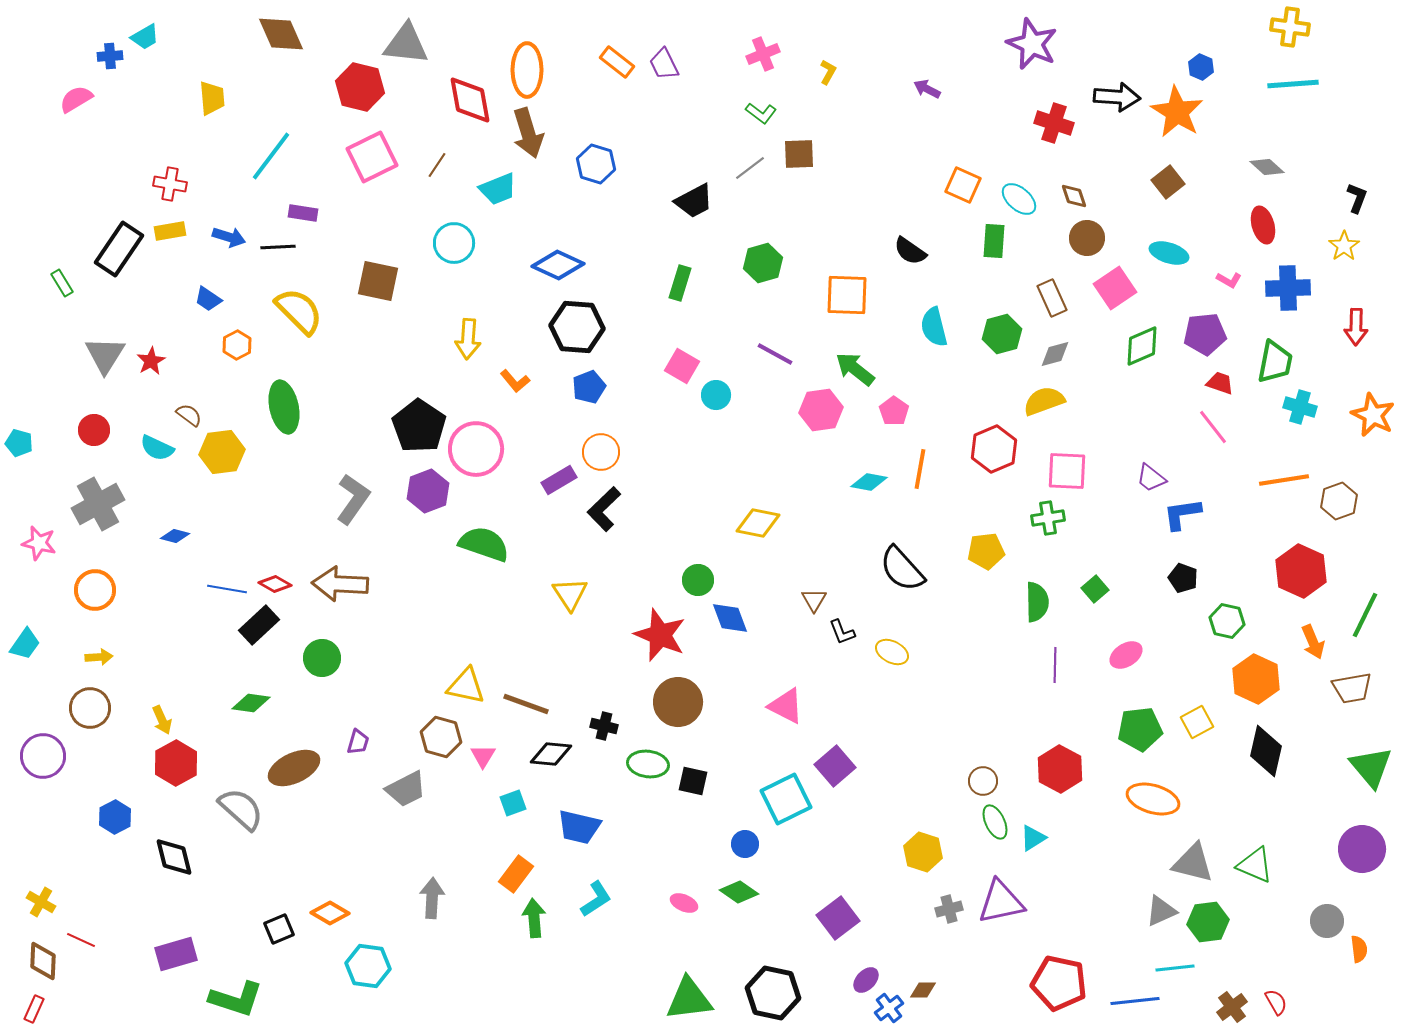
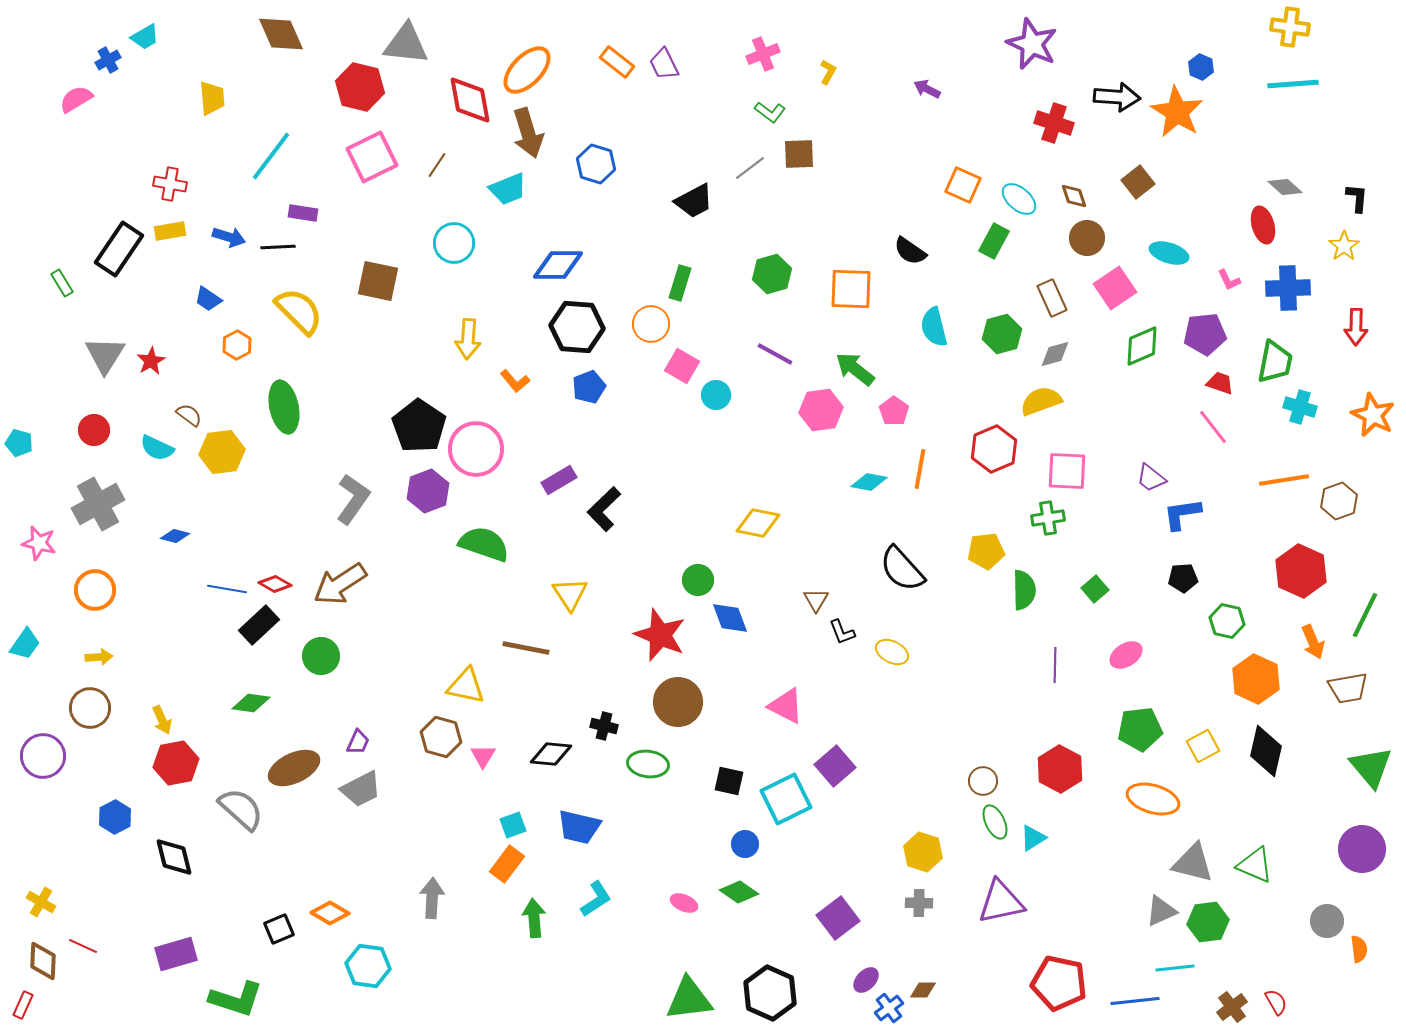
blue cross at (110, 56): moved 2 px left, 4 px down; rotated 25 degrees counterclockwise
orange ellipse at (527, 70): rotated 44 degrees clockwise
green L-shape at (761, 113): moved 9 px right, 1 px up
gray diamond at (1267, 167): moved 18 px right, 20 px down
brown square at (1168, 182): moved 30 px left
cyan trapezoid at (498, 189): moved 10 px right
black L-shape at (1357, 198): rotated 16 degrees counterclockwise
green rectangle at (994, 241): rotated 24 degrees clockwise
green hexagon at (763, 263): moved 9 px right, 11 px down
blue diamond at (558, 265): rotated 24 degrees counterclockwise
pink L-shape at (1229, 280): rotated 35 degrees clockwise
orange square at (847, 295): moved 4 px right, 6 px up
yellow semicircle at (1044, 401): moved 3 px left
orange circle at (601, 452): moved 50 px right, 128 px up
black pentagon at (1183, 578): rotated 24 degrees counterclockwise
brown arrow at (340, 584): rotated 36 degrees counterclockwise
brown triangle at (814, 600): moved 2 px right
green semicircle at (1037, 602): moved 13 px left, 12 px up
green circle at (322, 658): moved 1 px left, 2 px up
brown trapezoid at (1352, 688): moved 4 px left
brown line at (526, 704): moved 56 px up; rotated 9 degrees counterclockwise
yellow square at (1197, 722): moved 6 px right, 24 px down
purple trapezoid at (358, 742): rotated 8 degrees clockwise
red hexagon at (176, 763): rotated 18 degrees clockwise
black square at (693, 781): moved 36 px right
gray trapezoid at (406, 789): moved 45 px left
cyan square at (513, 803): moved 22 px down
orange rectangle at (516, 874): moved 9 px left, 10 px up
gray cross at (949, 909): moved 30 px left, 6 px up; rotated 16 degrees clockwise
red line at (81, 940): moved 2 px right, 6 px down
black hexagon at (773, 993): moved 3 px left; rotated 12 degrees clockwise
red rectangle at (34, 1009): moved 11 px left, 4 px up
